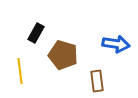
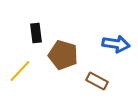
black rectangle: rotated 36 degrees counterclockwise
yellow line: rotated 50 degrees clockwise
brown rectangle: rotated 55 degrees counterclockwise
